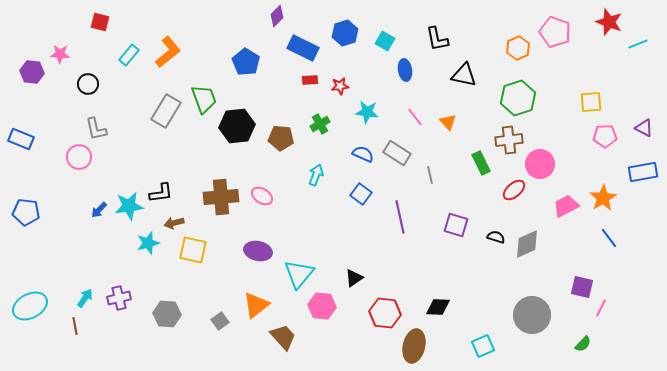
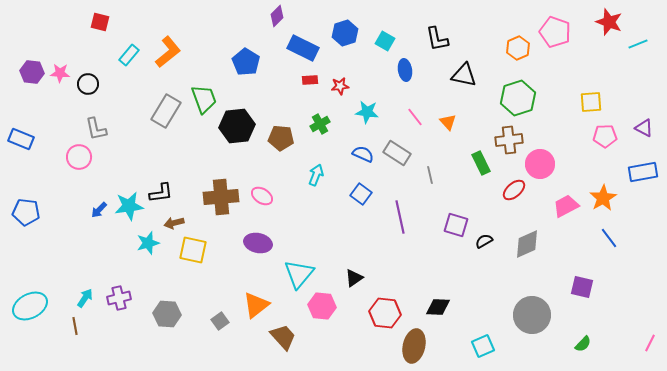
pink star at (60, 54): moved 19 px down
black semicircle at (496, 237): moved 12 px left, 4 px down; rotated 48 degrees counterclockwise
purple ellipse at (258, 251): moved 8 px up
pink line at (601, 308): moved 49 px right, 35 px down
